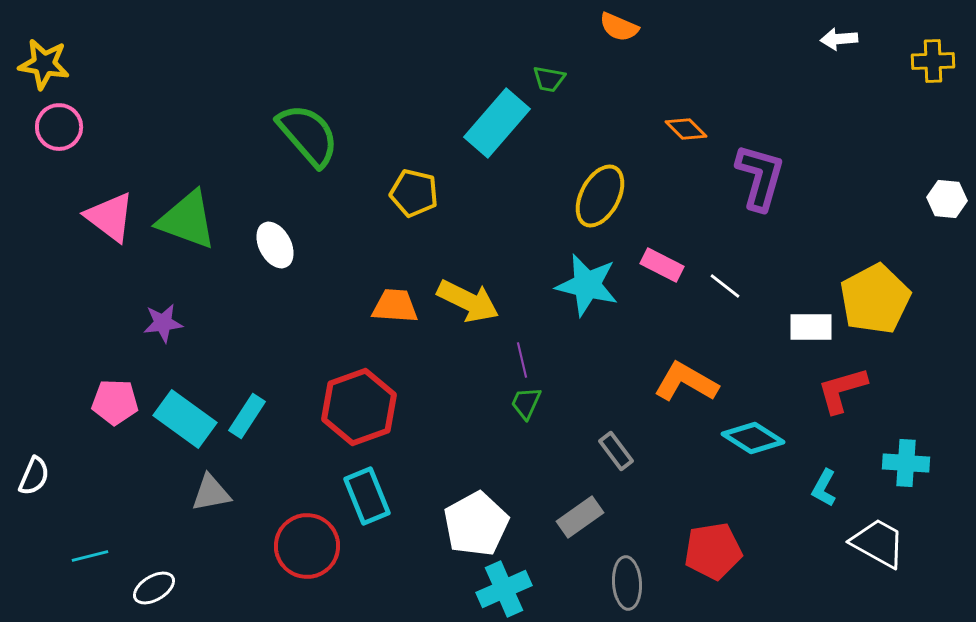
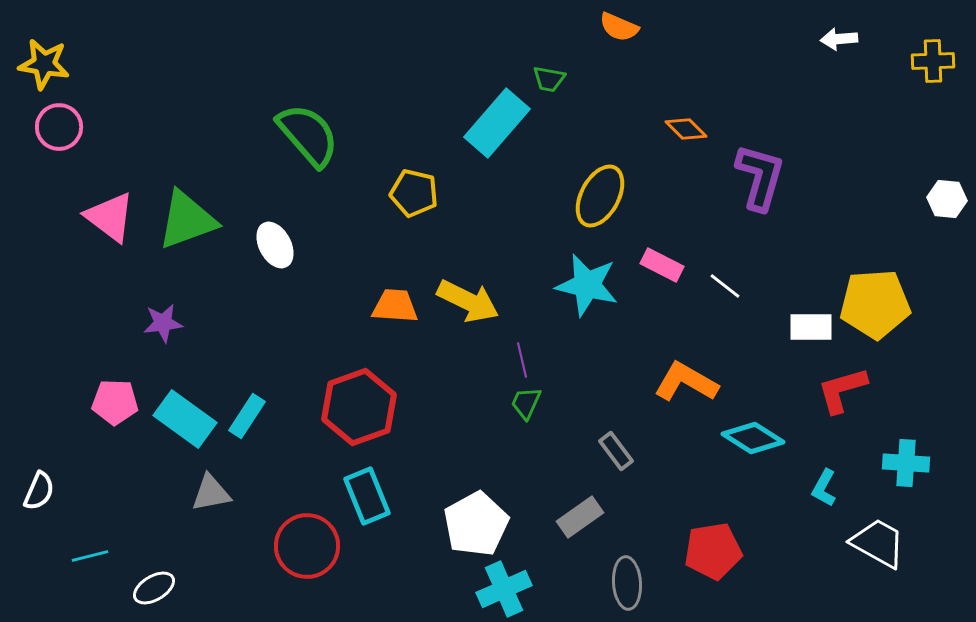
green triangle at (187, 220): rotated 40 degrees counterclockwise
yellow pentagon at (875, 299): moved 5 px down; rotated 24 degrees clockwise
white semicircle at (34, 476): moved 5 px right, 15 px down
